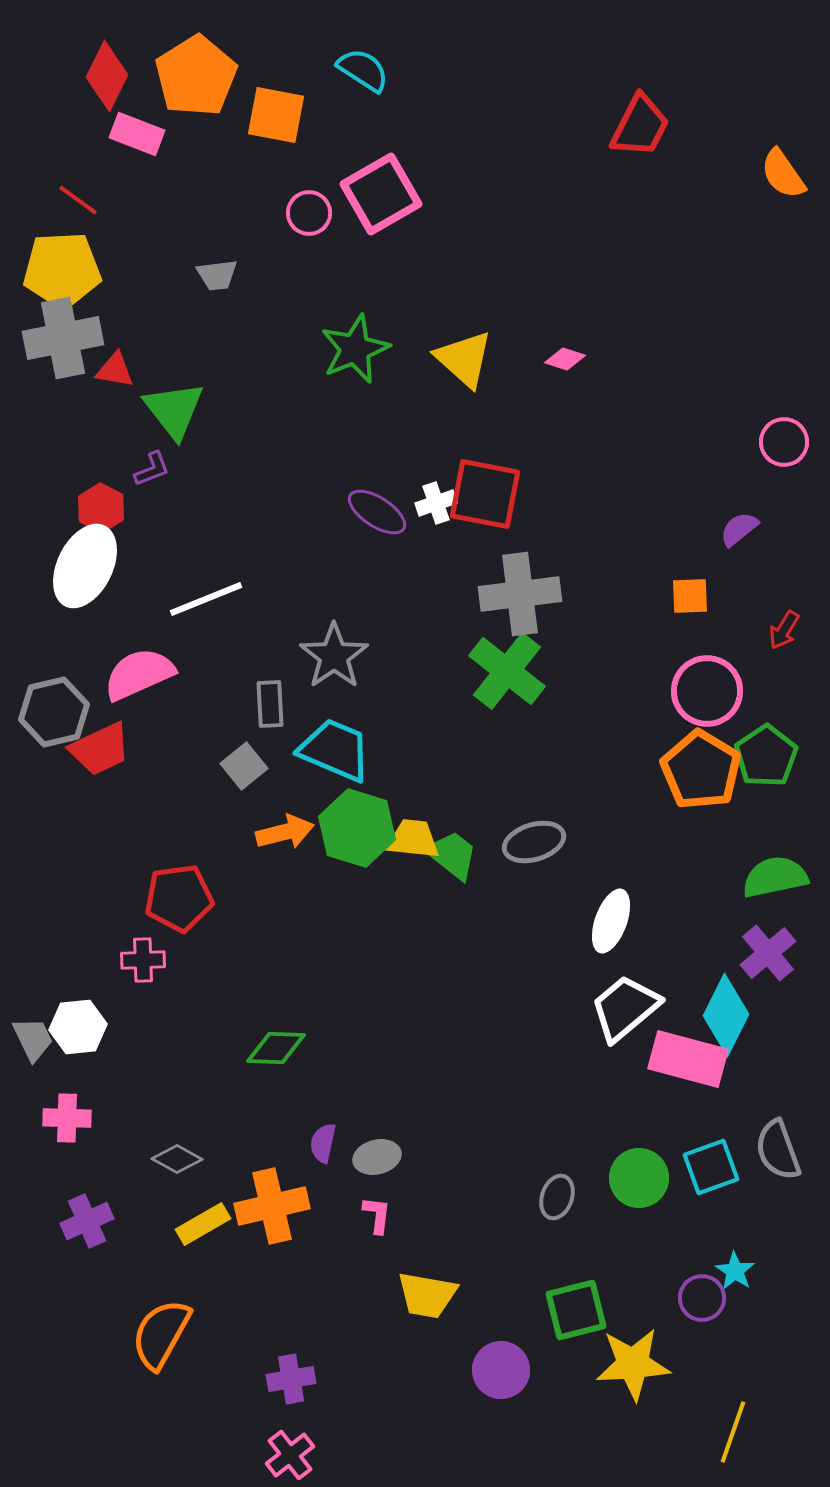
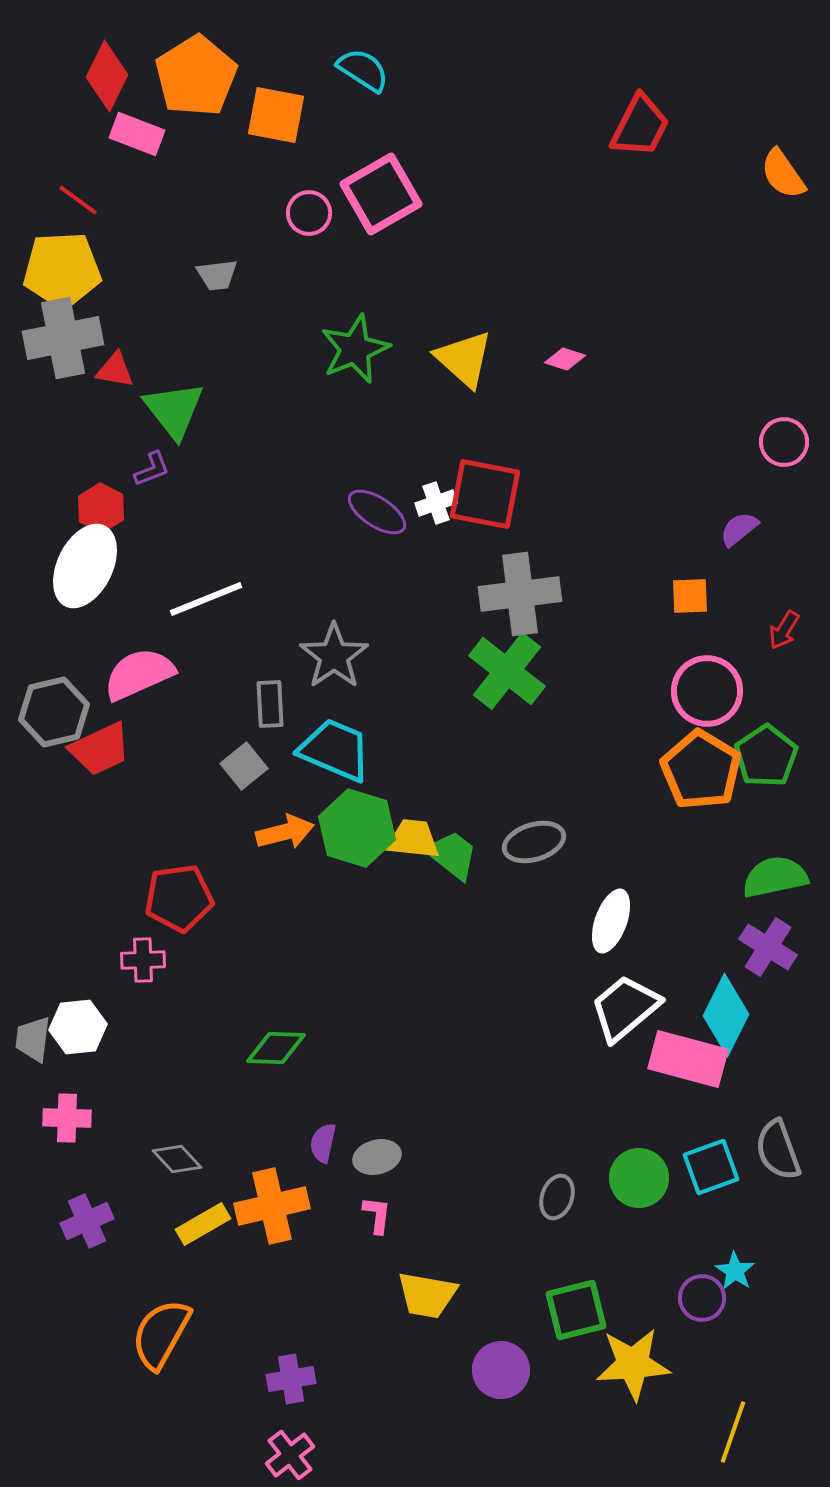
purple cross at (768, 953): moved 6 px up; rotated 18 degrees counterclockwise
gray trapezoid at (33, 1039): rotated 147 degrees counterclockwise
gray diamond at (177, 1159): rotated 18 degrees clockwise
